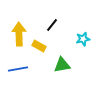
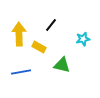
black line: moved 1 px left
yellow rectangle: moved 1 px down
green triangle: rotated 24 degrees clockwise
blue line: moved 3 px right, 3 px down
